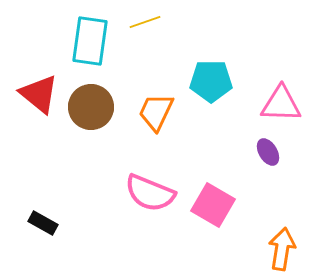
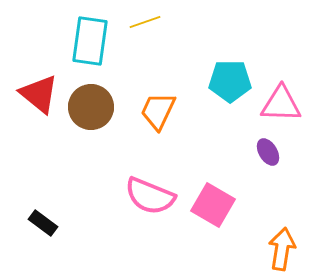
cyan pentagon: moved 19 px right
orange trapezoid: moved 2 px right, 1 px up
pink semicircle: moved 3 px down
black rectangle: rotated 8 degrees clockwise
